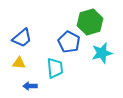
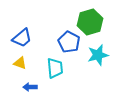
cyan star: moved 4 px left, 2 px down
yellow triangle: moved 1 px right; rotated 16 degrees clockwise
blue arrow: moved 1 px down
